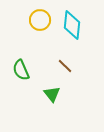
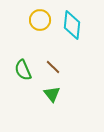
brown line: moved 12 px left, 1 px down
green semicircle: moved 2 px right
